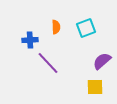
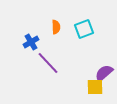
cyan square: moved 2 px left, 1 px down
blue cross: moved 1 px right, 2 px down; rotated 28 degrees counterclockwise
purple semicircle: moved 2 px right, 12 px down
